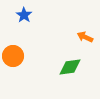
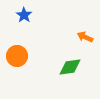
orange circle: moved 4 px right
